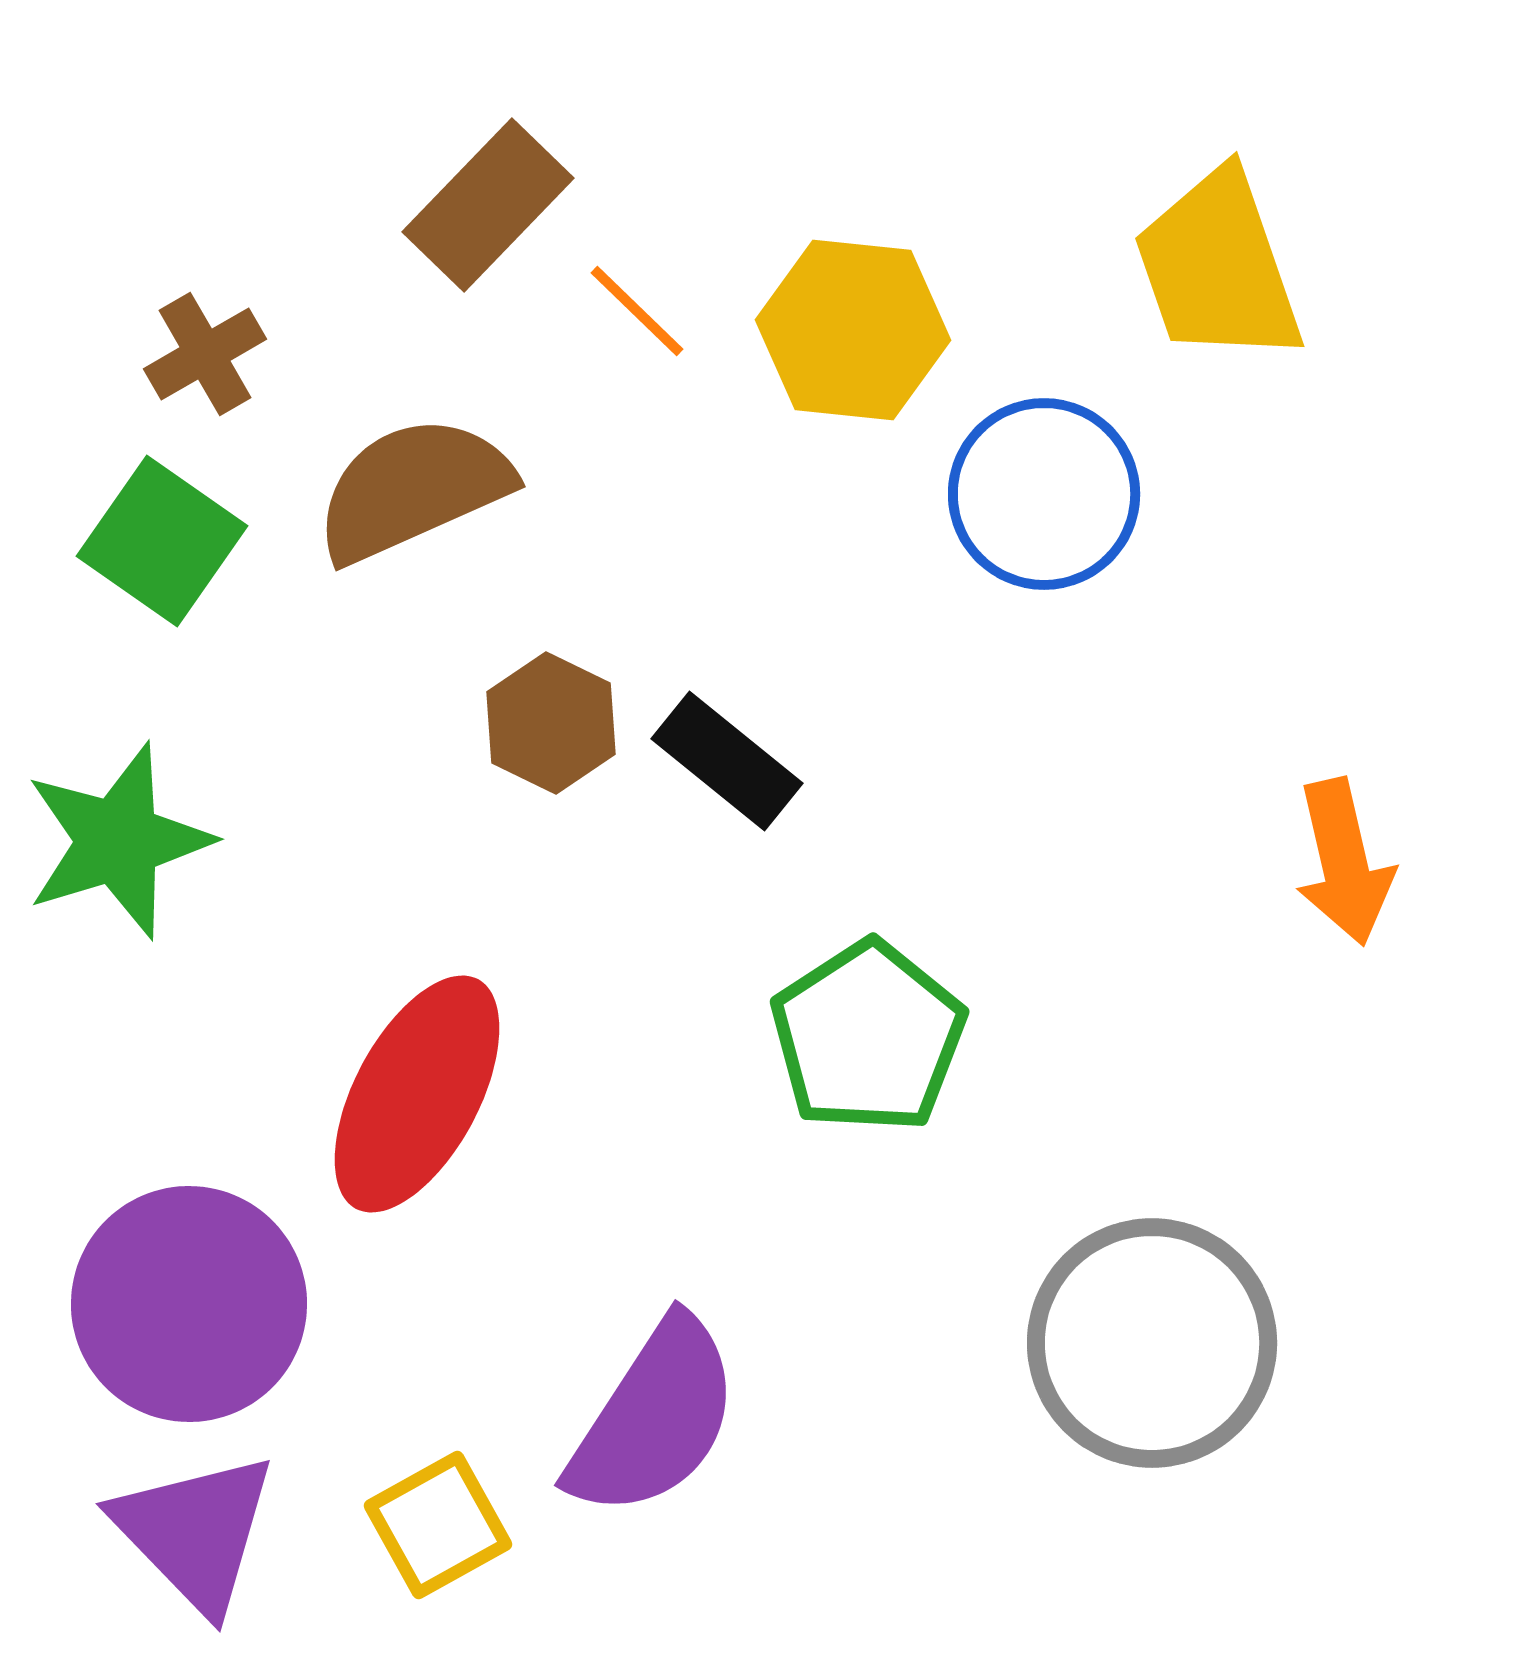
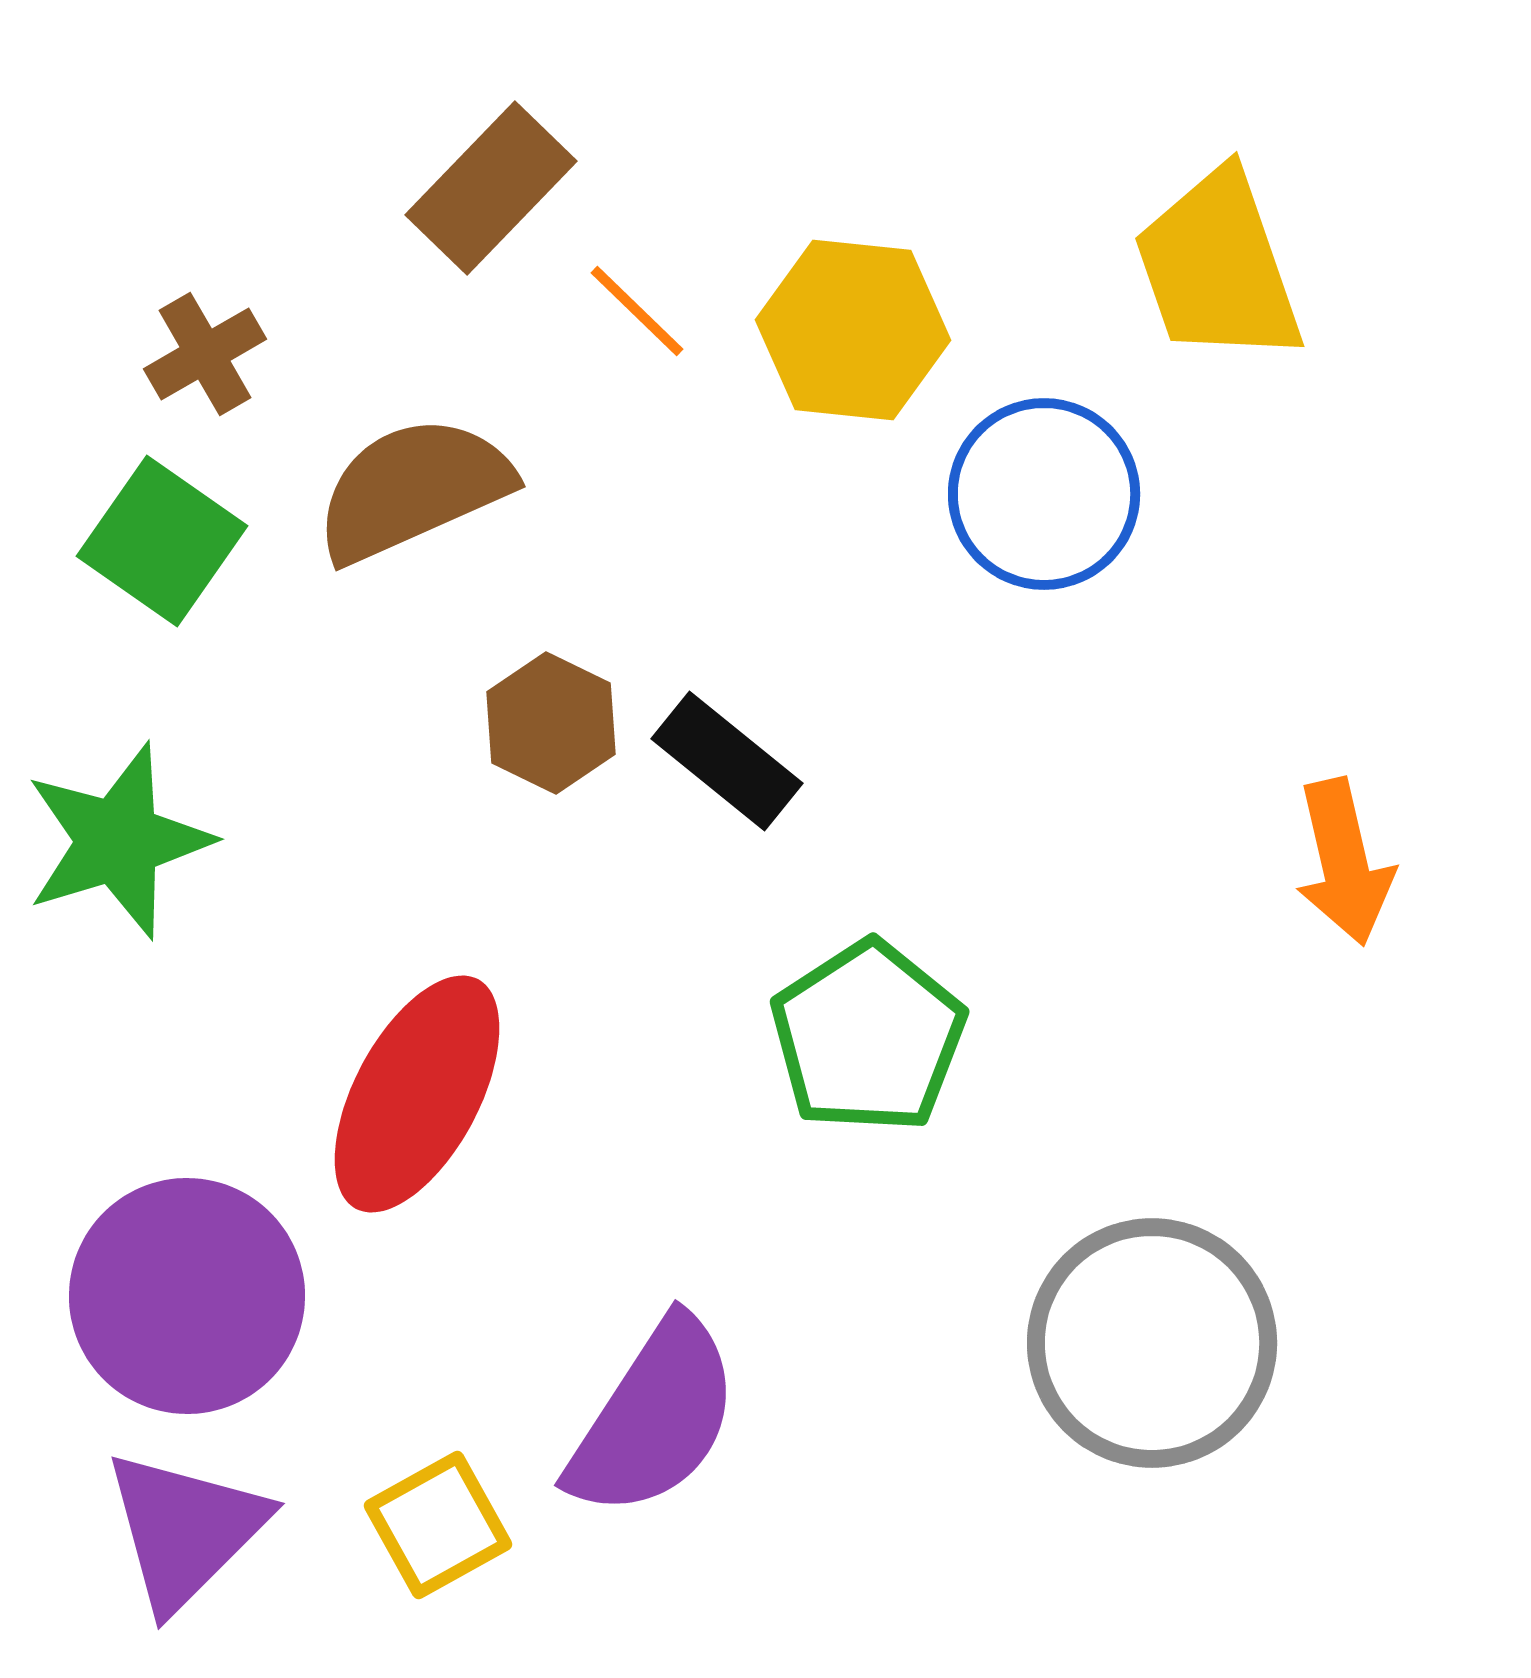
brown rectangle: moved 3 px right, 17 px up
purple circle: moved 2 px left, 8 px up
purple triangle: moved 10 px left, 2 px up; rotated 29 degrees clockwise
